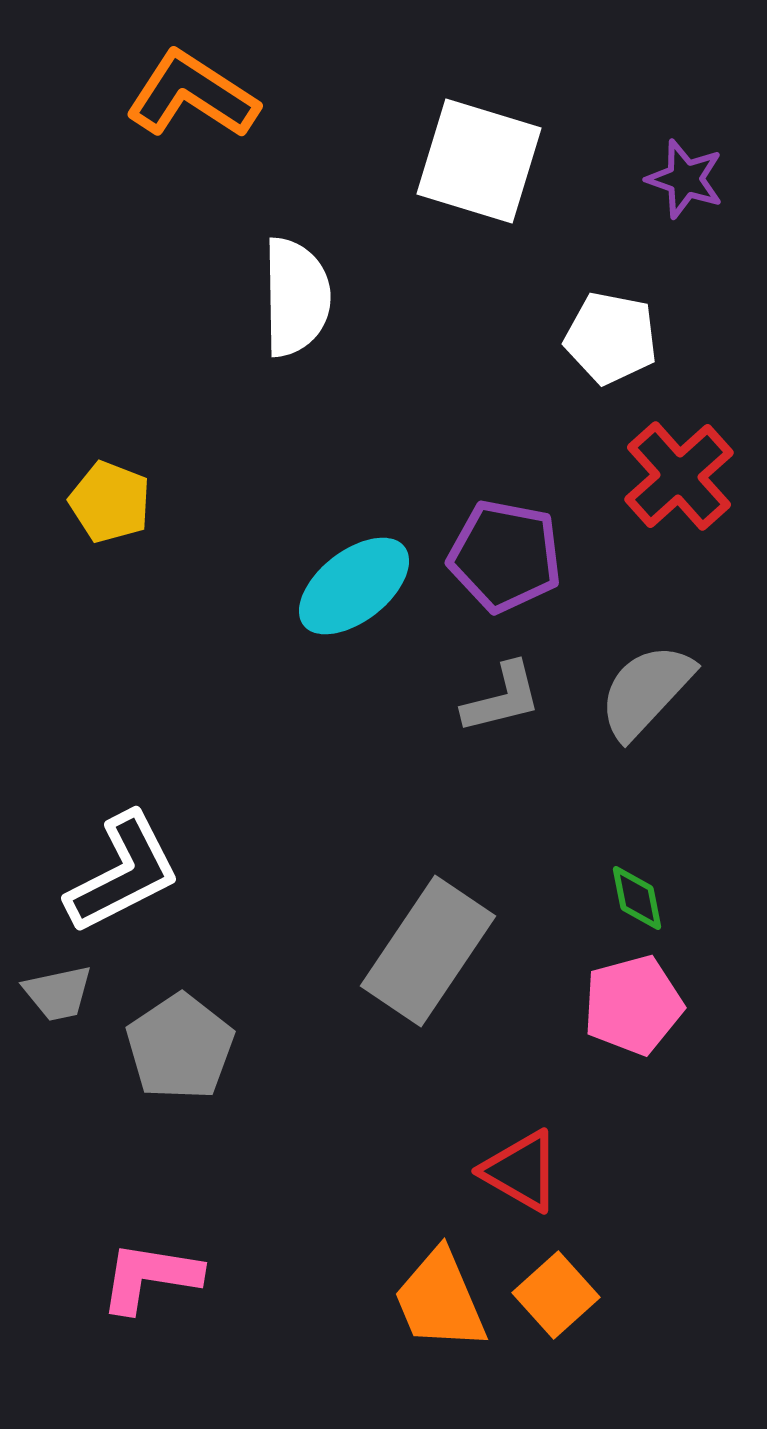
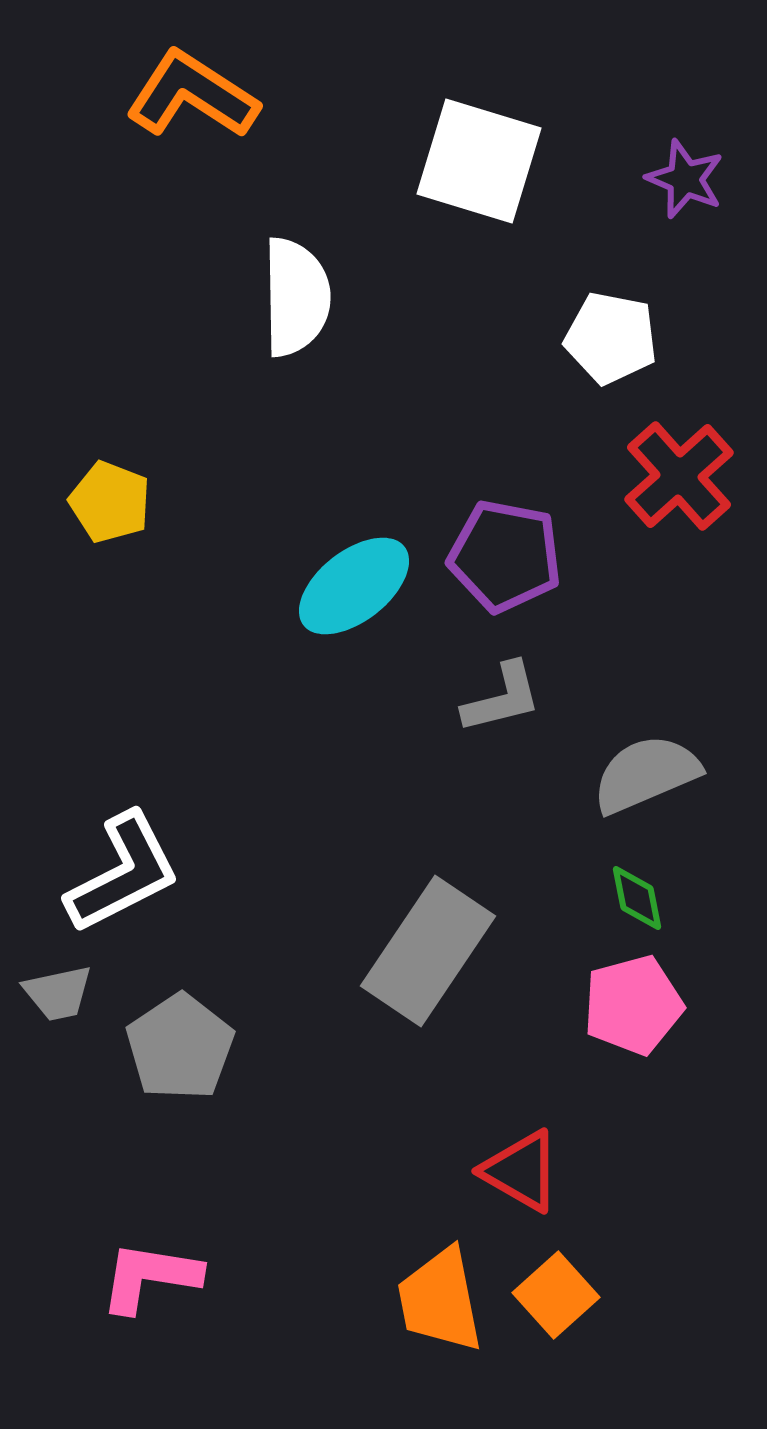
purple star: rotated 4 degrees clockwise
gray semicircle: moved 83 px down; rotated 24 degrees clockwise
orange trapezoid: rotated 12 degrees clockwise
